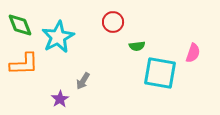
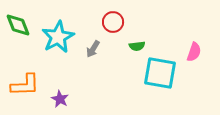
green diamond: moved 2 px left
pink semicircle: moved 1 px right, 1 px up
orange L-shape: moved 1 px right, 21 px down
gray arrow: moved 10 px right, 32 px up
purple star: rotated 12 degrees counterclockwise
